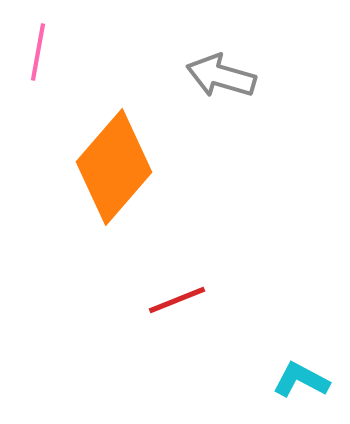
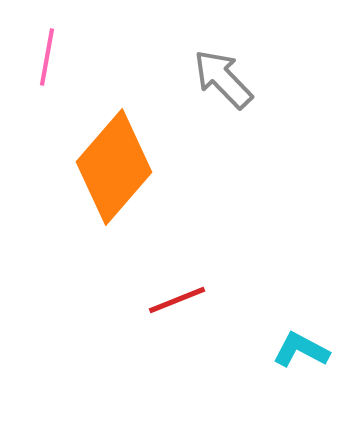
pink line: moved 9 px right, 5 px down
gray arrow: moved 2 px right, 3 px down; rotated 30 degrees clockwise
cyan L-shape: moved 30 px up
